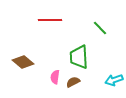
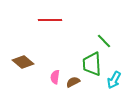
green line: moved 4 px right, 13 px down
green trapezoid: moved 13 px right, 7 px down
cyan arrow: rotated 42 degrees counterclockwise
